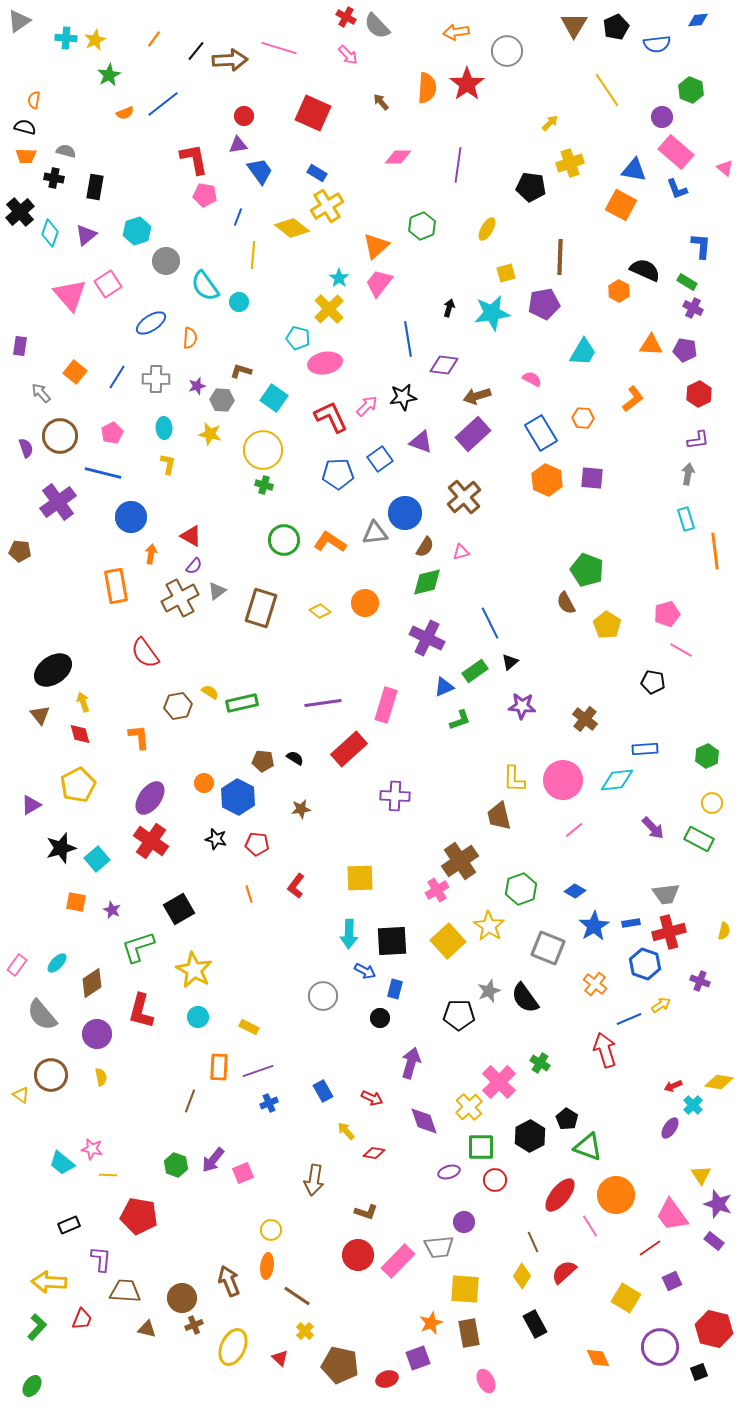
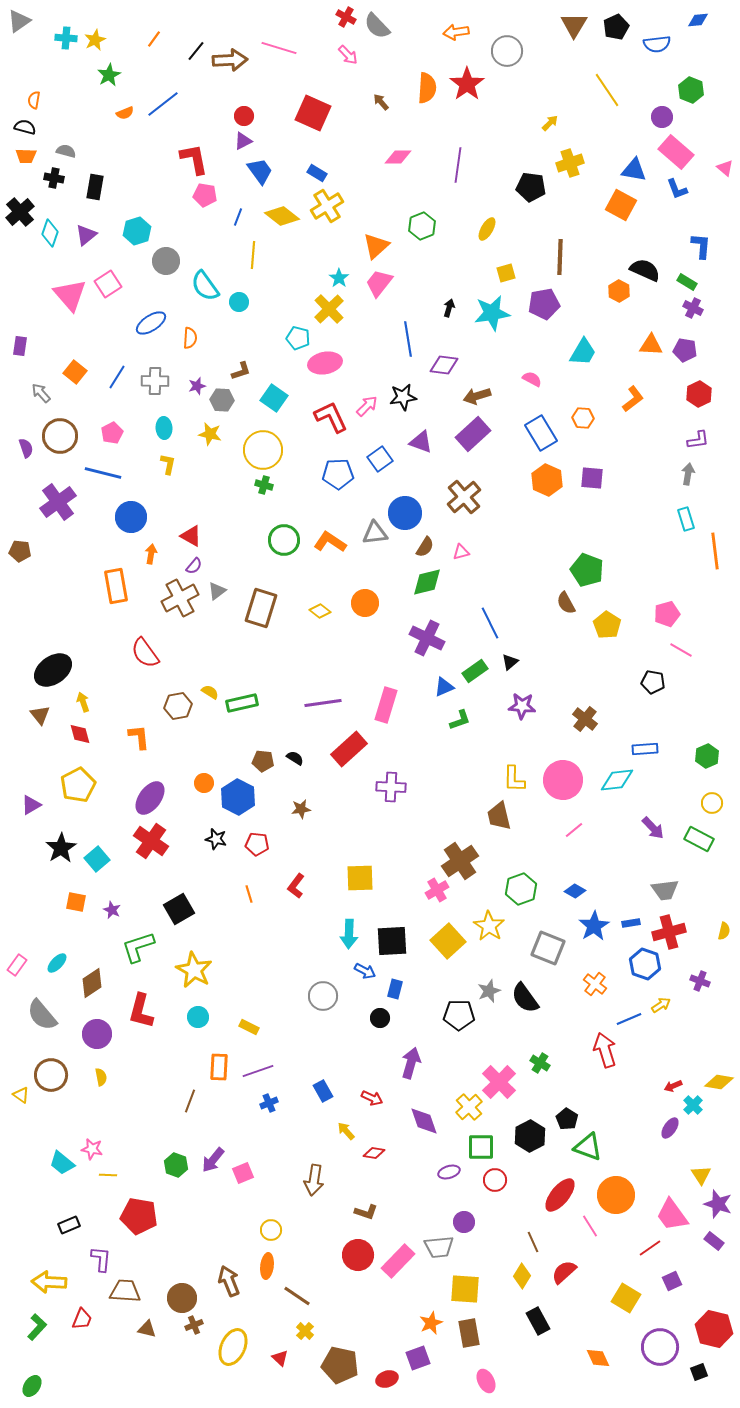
purple triangle at (238, 145): moved 5 px right, 4 px up; rotated 18 degrees counterclockwise
yellow diamond at (292, 228): moved 10 px left, 12 px up
brown L-shape at (241, 371): rotated 145 degrees clockwise
gray cross at (156, 379): moved 1 px left, 2 px down
purple cross at (395, 796): moved 4 px left, 9 px up
black star at (61, 848): rotated 16 degrees counterclockwise
gray trapezoid at (666, 894): moved 1 px left, 4 px up
black rectangle at (535, 1324): moved 3 px right, 3 px up
